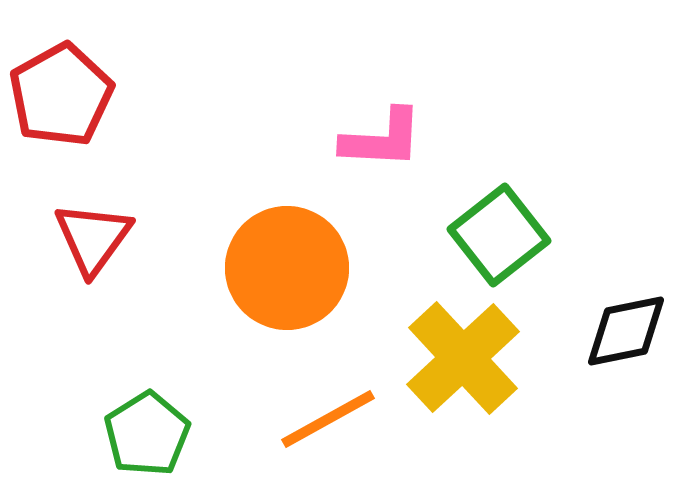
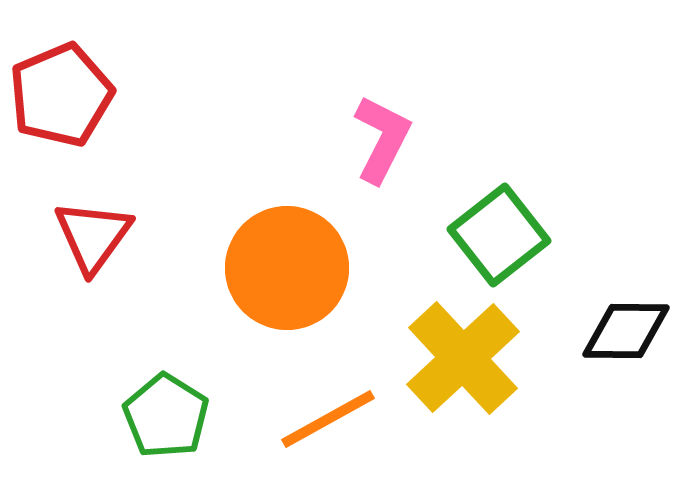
red pentagon: rotated 6 degrees clockwise
pink L-shape: rotated 66 degrees counterclockwise
red triangle: moved 2 px up
black diamond: rotated 12 degrees clockwise
green pentagon: moved 19 px right, 18 px up; rotated 8 degrees counterclockwise
